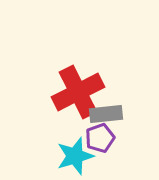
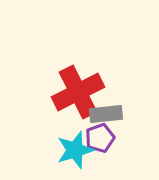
cyan star: moved 6 px up
